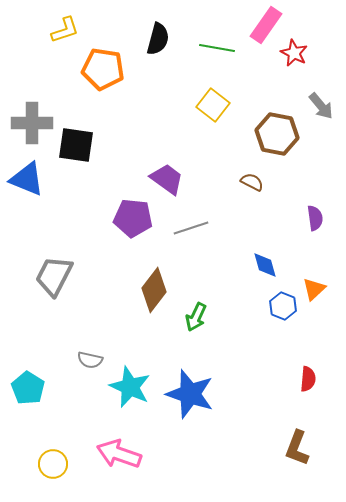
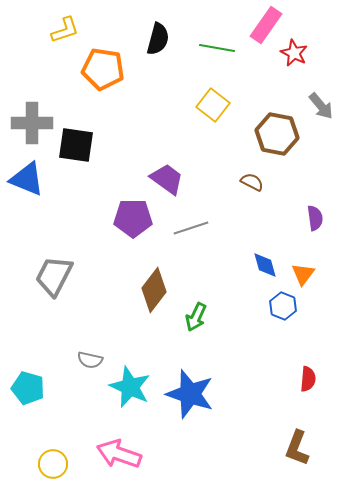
purple pentagon: rotated 6 degrees counterclockwise
orange triangle: moved 11 px left, 15 px up; rotated 10 degrees counterclockwise
cyan pentagon: rotated 16 degrees counterclockwise
